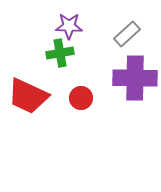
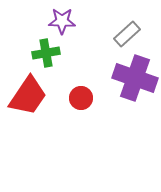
purple star: moved 7 px left, 5 px up
green cross: moved 14 px left
purple cross: rotated 18 degrees clockwise
red trapezoid: rotated 81 degrees counterclockwise
